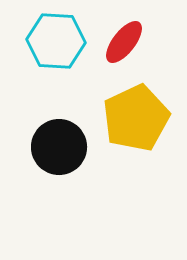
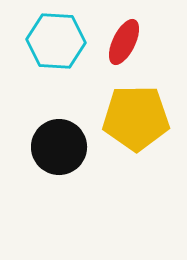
red ellipse: rotated 12 degrees counterclockwise
yellow pentagon: rotated 24 degrees clockwise
